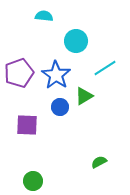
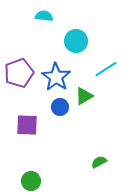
cyan line: moved 1 px right, 1 px down
blue star: moved 2 px down
green circle: moved 2 px left
